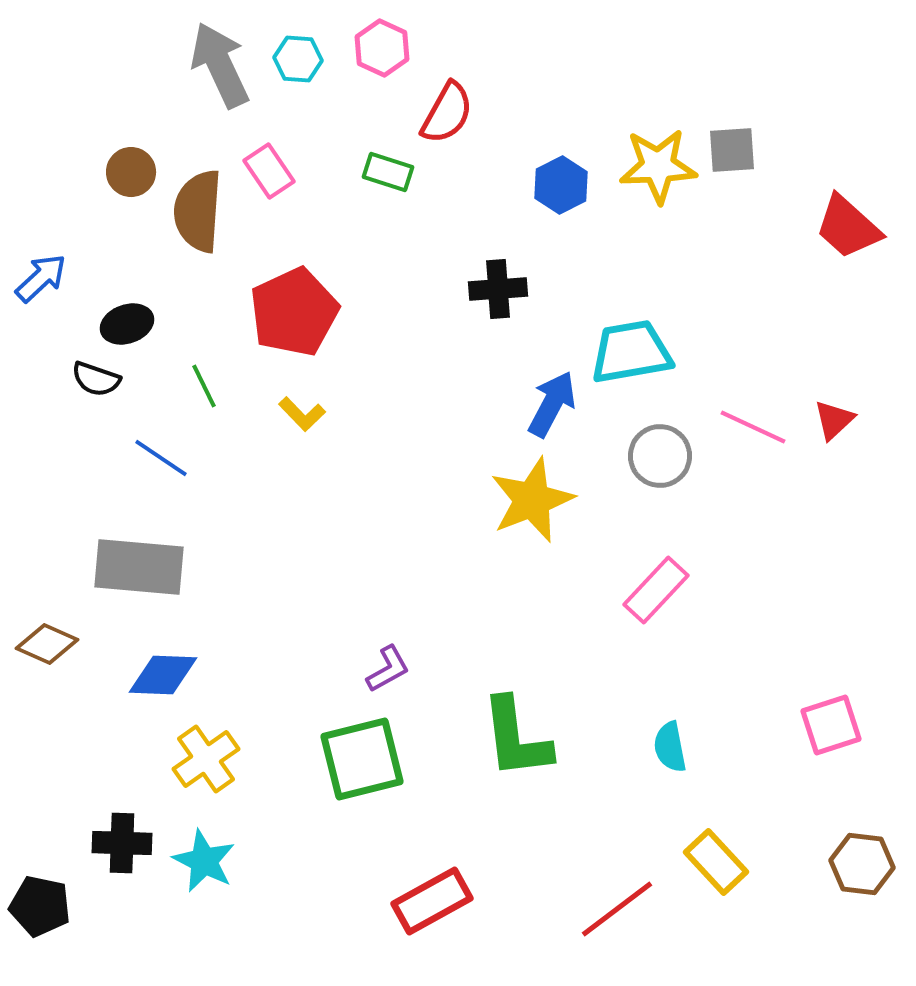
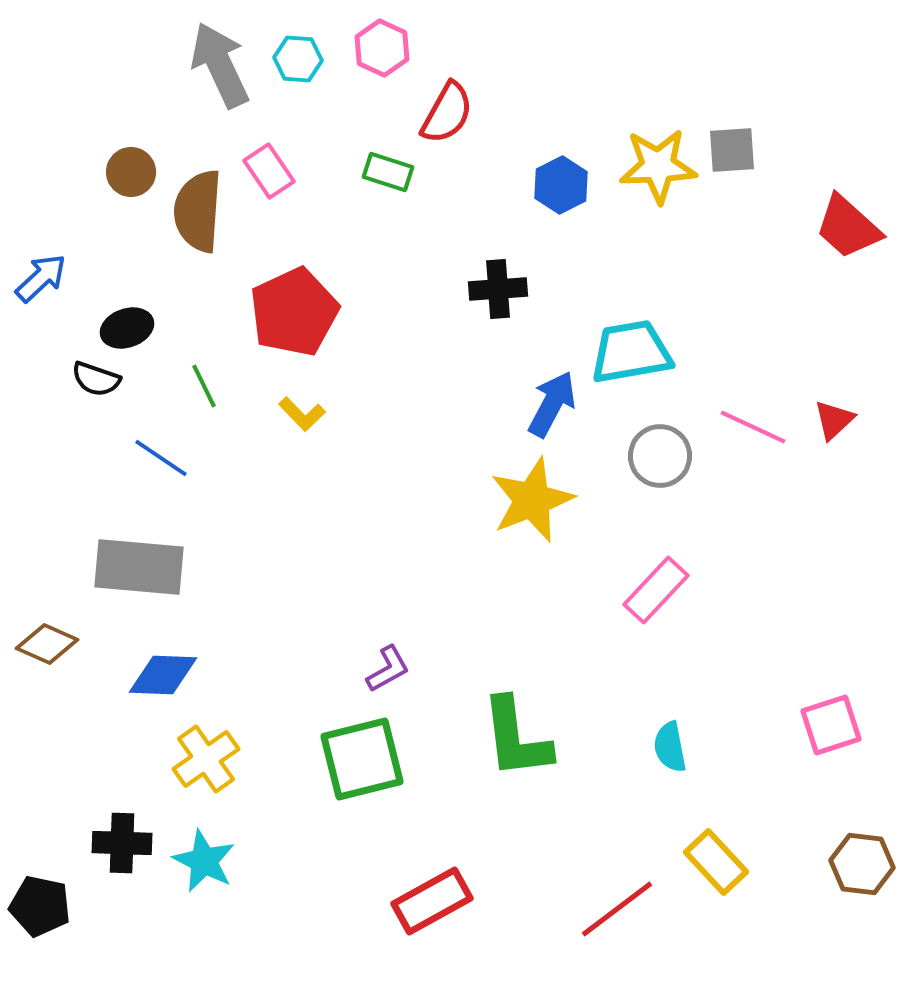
black ellipse at (127, 324): moved 4 px down
